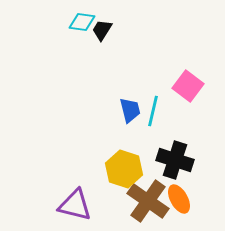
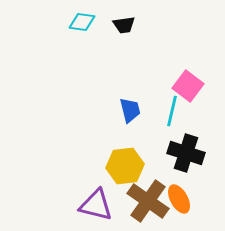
black trapezoid: moved 22 px right, 5 px up; rotated 130 degrees counterclockwise
cyan line: moved 19 px right
black cross: moved 11 px right, 7 px up
yellow hexagon: moved 1 px right, 3 px up; rotated 24 degrees counterclockwise
purple triangle: moved 21 px right
